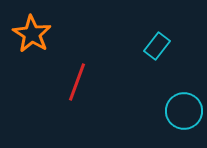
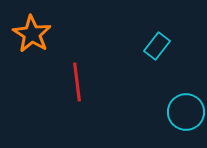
red line: rotated 27 degrees counterclockwise
cyan circle: moved 2 px right, 1 px down
